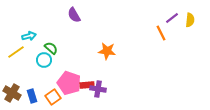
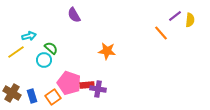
purple line: moved 3 px right, 2 px up
orange line: rotated 14 degrees counterclockwise
